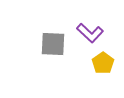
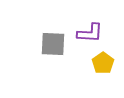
purple L-shape: rotated 40 degrees counterclockwise
